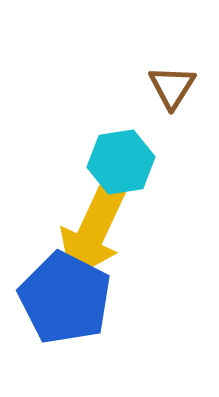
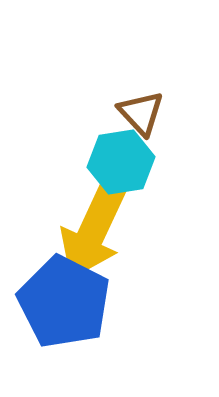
brown triangle: moved 31 px left, 26 px down; rotated 15 degrees counterclockwise
blue pentagon: moved 1 px left, 4 px down
